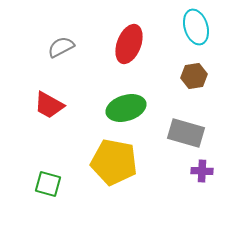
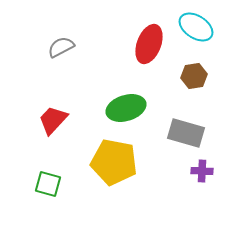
cyan ellipse: rotated 40 degrees counterclockwise
red ellipse: moved 20 px right
red trapezoid: moved 4 px right, 15 px down; rotated 104 degrees clockwise
